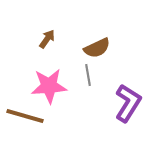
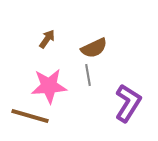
brown semicircle: moved 3 px left
brown line: moved 5 px right
